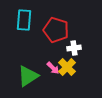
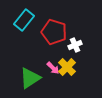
cyan rectangle: rotated 35 degrees clockwise
red pentagon: moved 2 px left, 2 px down
white cross: moved 1 px right, 3 px up; rotated 16 degrees counterclockwise
green triangle: moved 2 px right, 2 px down
